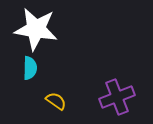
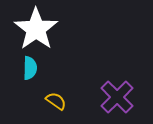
white star: rotated 27 degrees clockwise
purple cross: rotated 24 degrees counterclockwise
